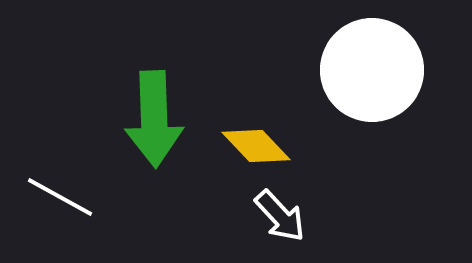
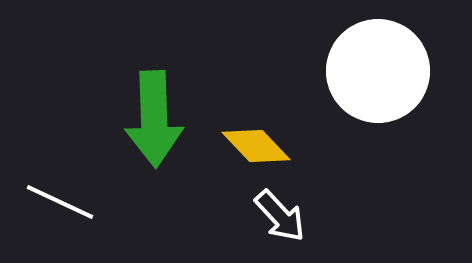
white circle: moved 6 px right, 1 px down
white line: moved 5 px down; rotated 4 degrees counterclockwise
